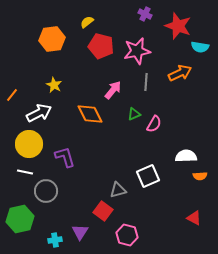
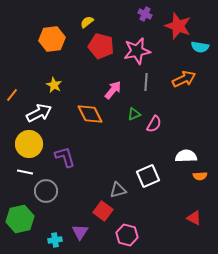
orange arrow: moved 4 px right, 6 px down
